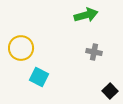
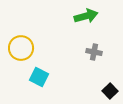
green arrow: moved 1 px down
